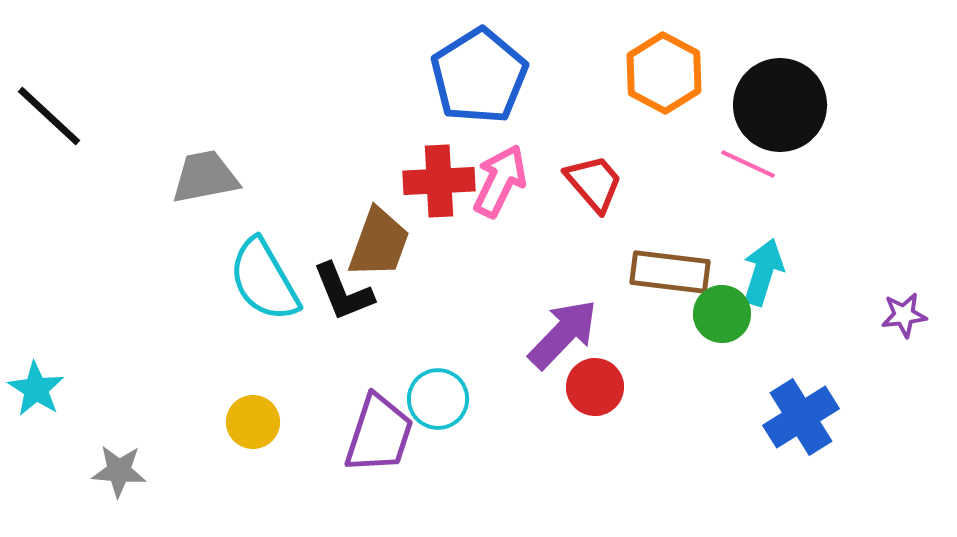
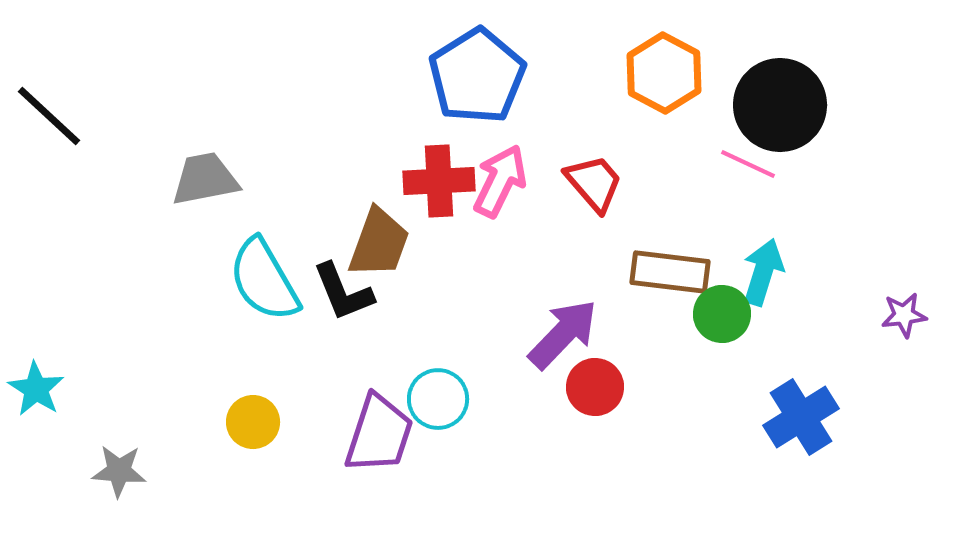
blue pentagon: moved 2 px left
gray trapezoid: moved 2 px down
